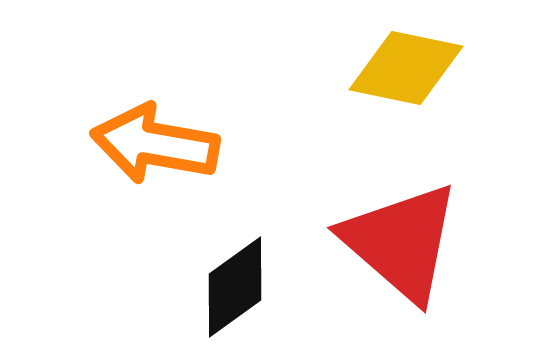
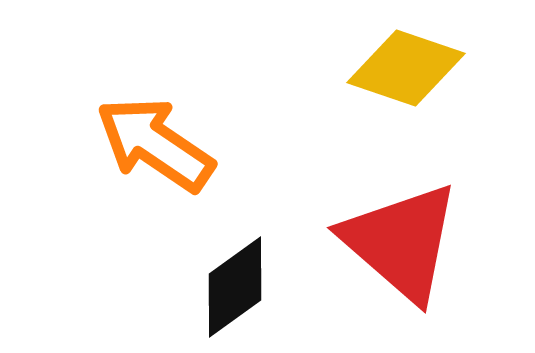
yellow diamond: rotated 7 degrees clockwise
orange arrow: rotated 24 degrees clockwise
